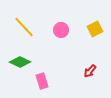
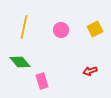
yellow line: rotated 55 degrees clockwise
green diamond: rotated 25 degrees clockwise
red arrow: rotated 32 degrees clockwise
